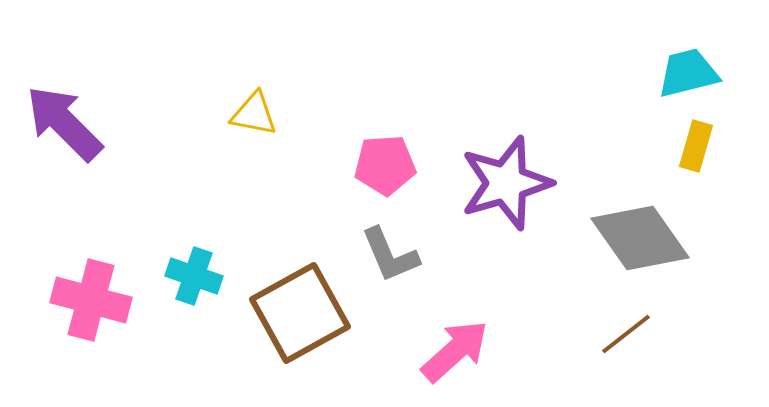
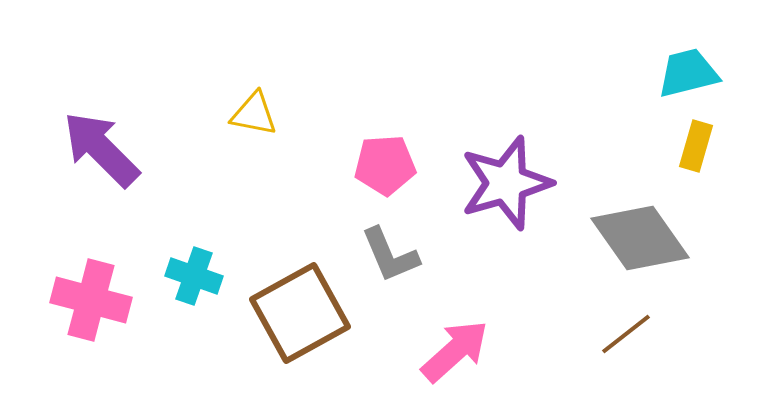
purple arrow: moved 37 px right, 26 px down
